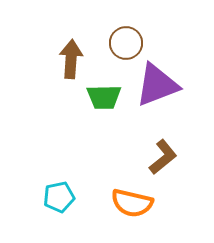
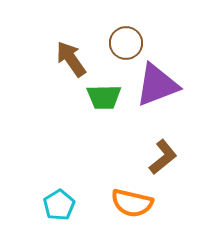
brown arrow: rotated 39 degrees counterclockwise
cyan pentagon: moved 8 px down; rotated 20 degrees counterclockwise
